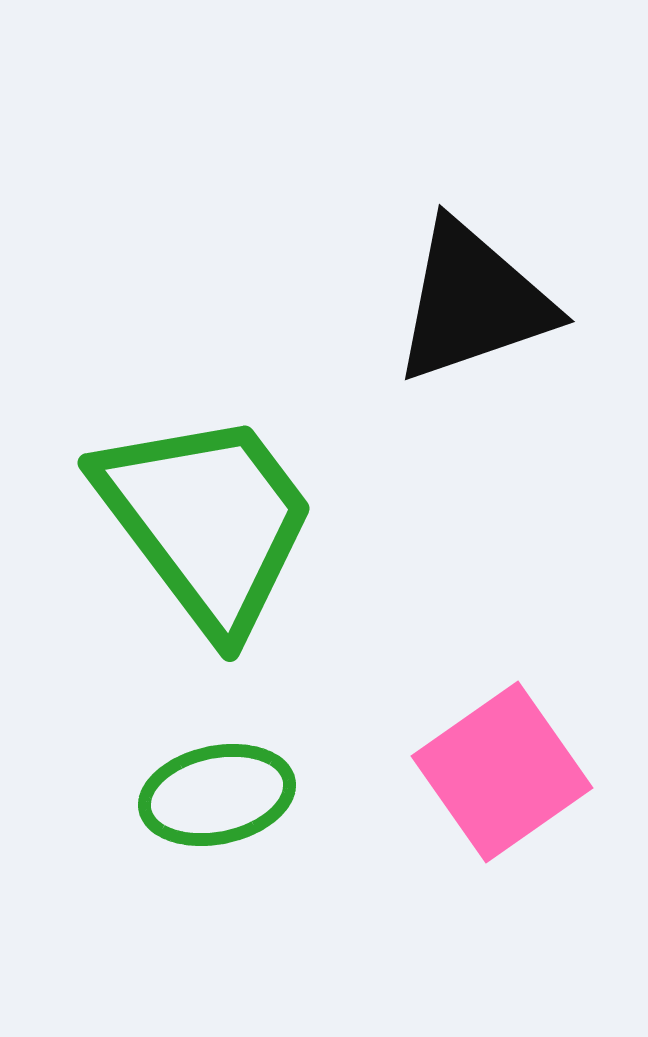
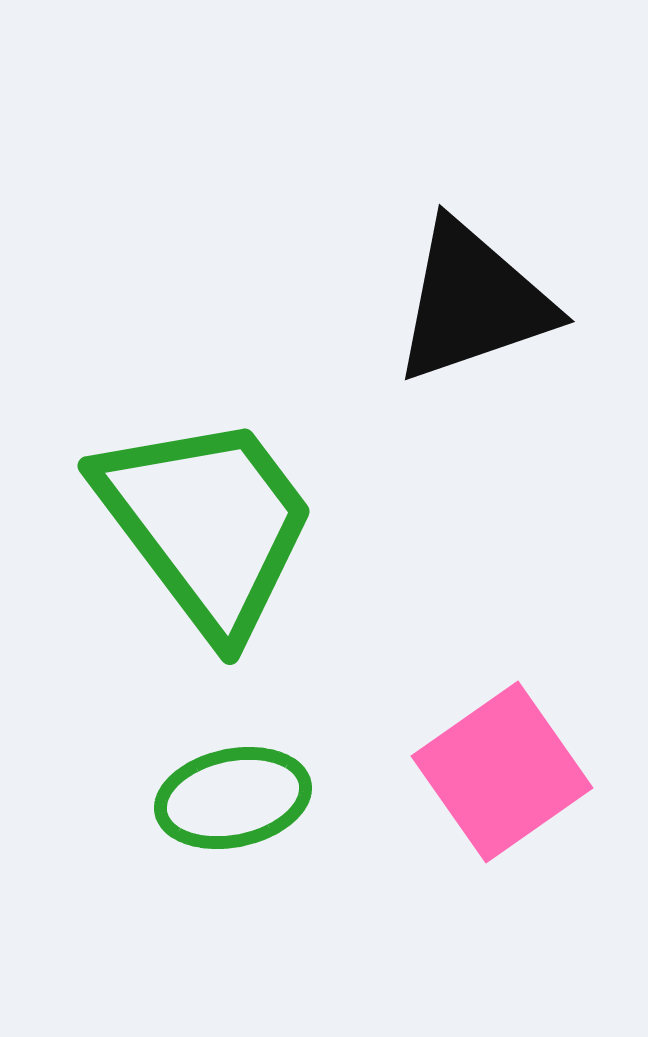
green trapezoid: moved 3 px down
green ellipse: moved 16 px right, 3 px down
